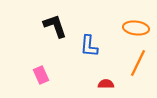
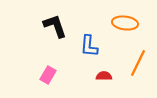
orange ellipse: moved 11 px left, 5 px up
pink rectangle: moved 7 px right; rotated 54 degrees clockwise
red semicircle: moved 2 px left, 8 px up
